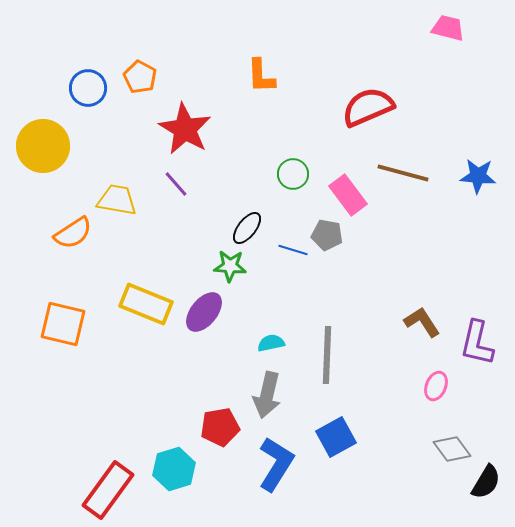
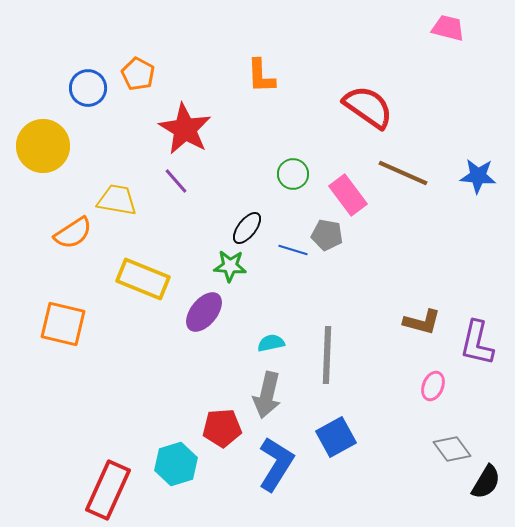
orange pentagon: moved 2 px left, 3 px up
red semicircle: rotated 58 degrees clockwise
brown line: rotated 9 degrees clockwise
purple line: moved 3 px up
yellow rectangle: moved 3 px left, 25 px up
brown L-shape: rotated 138 degrees clockwise
pink ellipse: moved 3 px left
red pentagon: moved 2 px right, 1 px down; rotated 6 degrees clockwise
cyan hexagon: moved 2 px right, 5 px up
red rectangle: rotated 12 degrees counterclockwise
